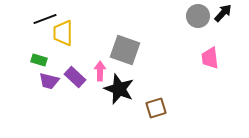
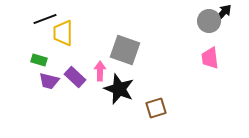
gray circle: moved 11 px right, 5 px down
